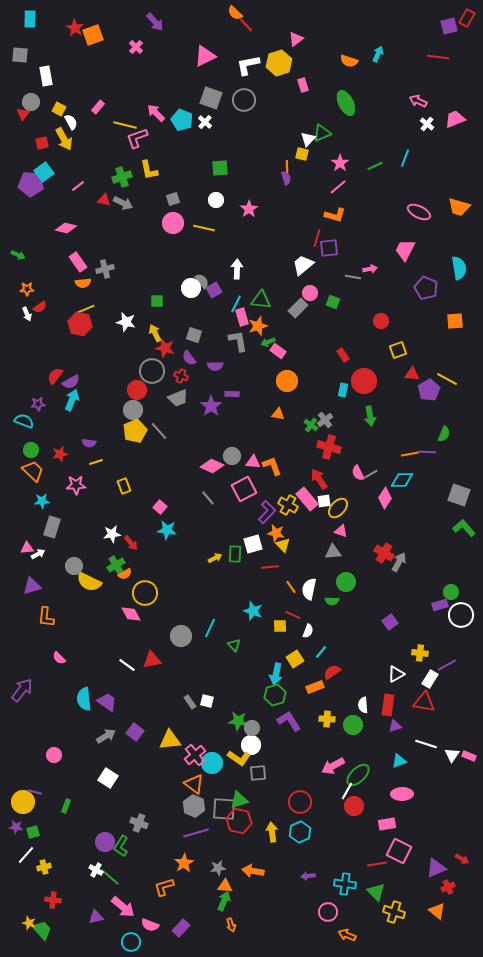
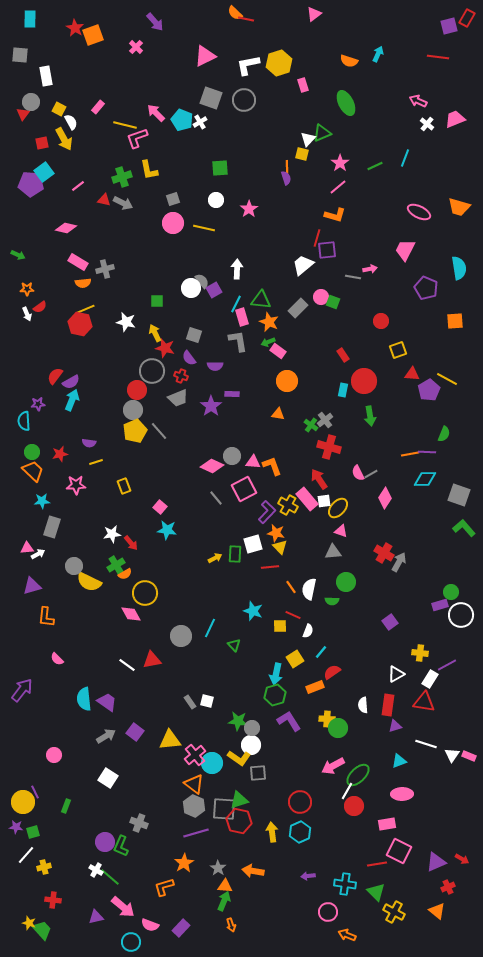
red line at (246, 25): moved 6 px up; rotated 35 degrees counterclockwise
pink triangle at (296, 39): moved 18 px right, 25 px up
white cross at (205, 122): moved 5 px left; rotated 16 degrees clockwise
purple square at (329, 248): moved 2 px left, 2 px down
pink rectangle at (78, 262): rotated 24 degrees counterclockwise
pink circle at (310, 293): moved 11 px right, 4 px down
orange star at (258, 326): moved 11 px right, 4 px up; rotated 30 degrees counterclockwise
cyan semicircle at (24, 421): rotated 114 degrees counterclockwise
green circle at (31, 450): moved 1 px right, 2 px down
cyan diamond at (402, 480): moved 23 px right, 1 px up
gray line at (208, 498): moved 8 px right
yellow triangle at (283, 545): moved 3 px left, 2 px down
pink semicircle at (59, 658): moved 2 px left, 1 px down
green circle at (353, 725): moved 15 px left, 3 px down
purple line at (35, 792): rotated 48 degrees clockwise
green L-shape at (121, 846): rotated 10 degrees counterclockwise
gray star at (218, 868): rotated 28 degrees counterclockwise
purple triangle at (436, 868): moved 6 px up
yellow cross at (394, 912): rotated 10 degrees clockwise
